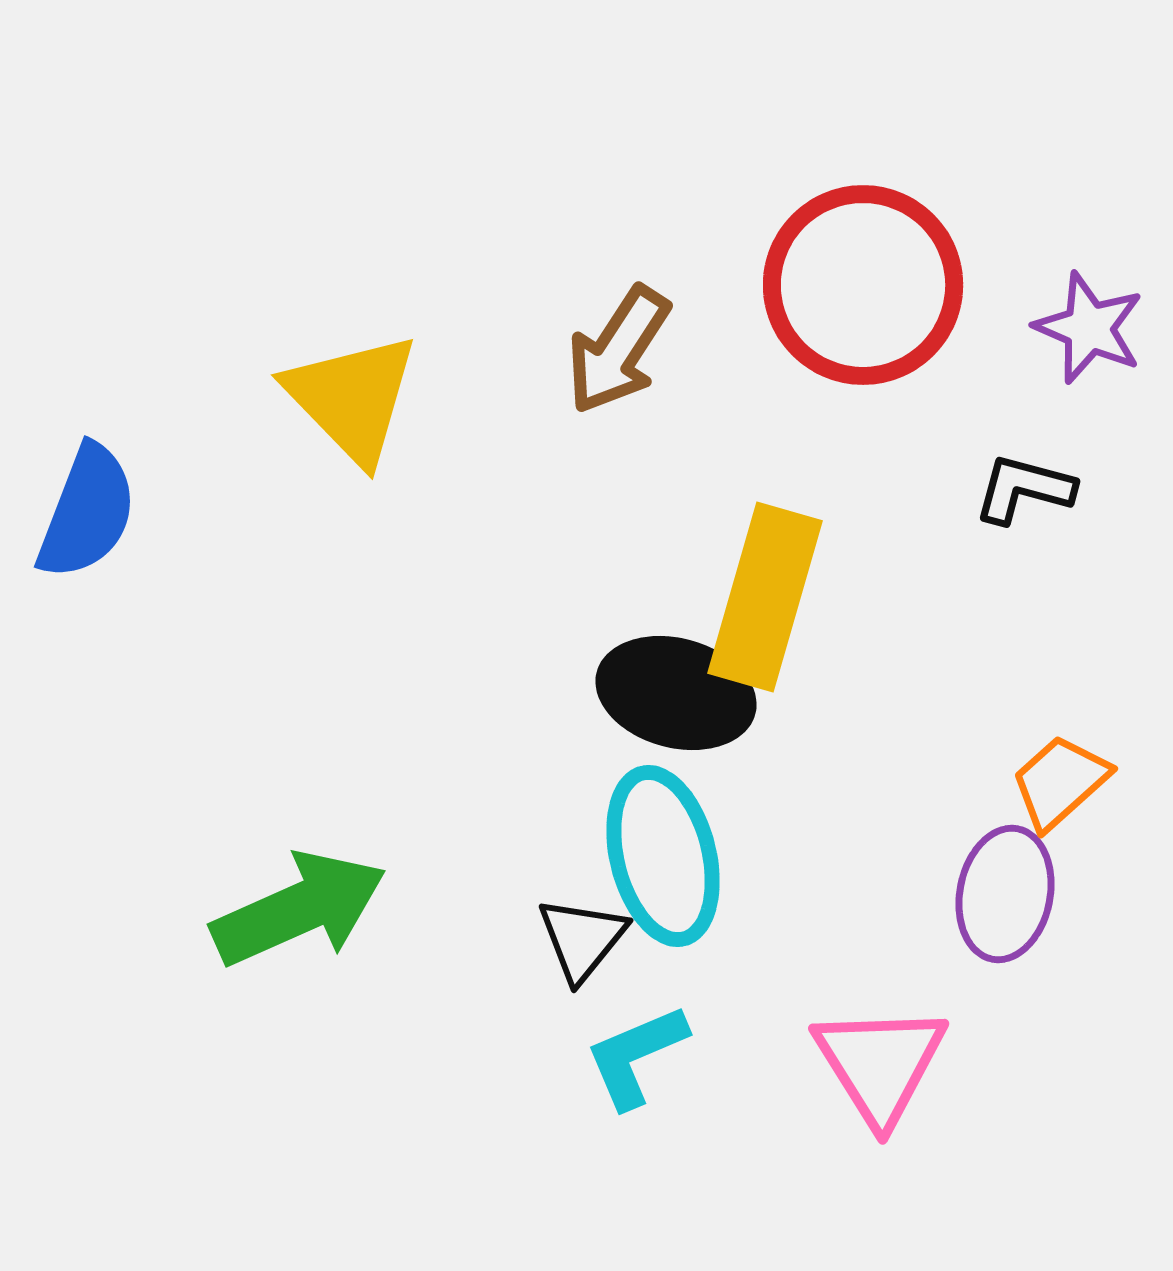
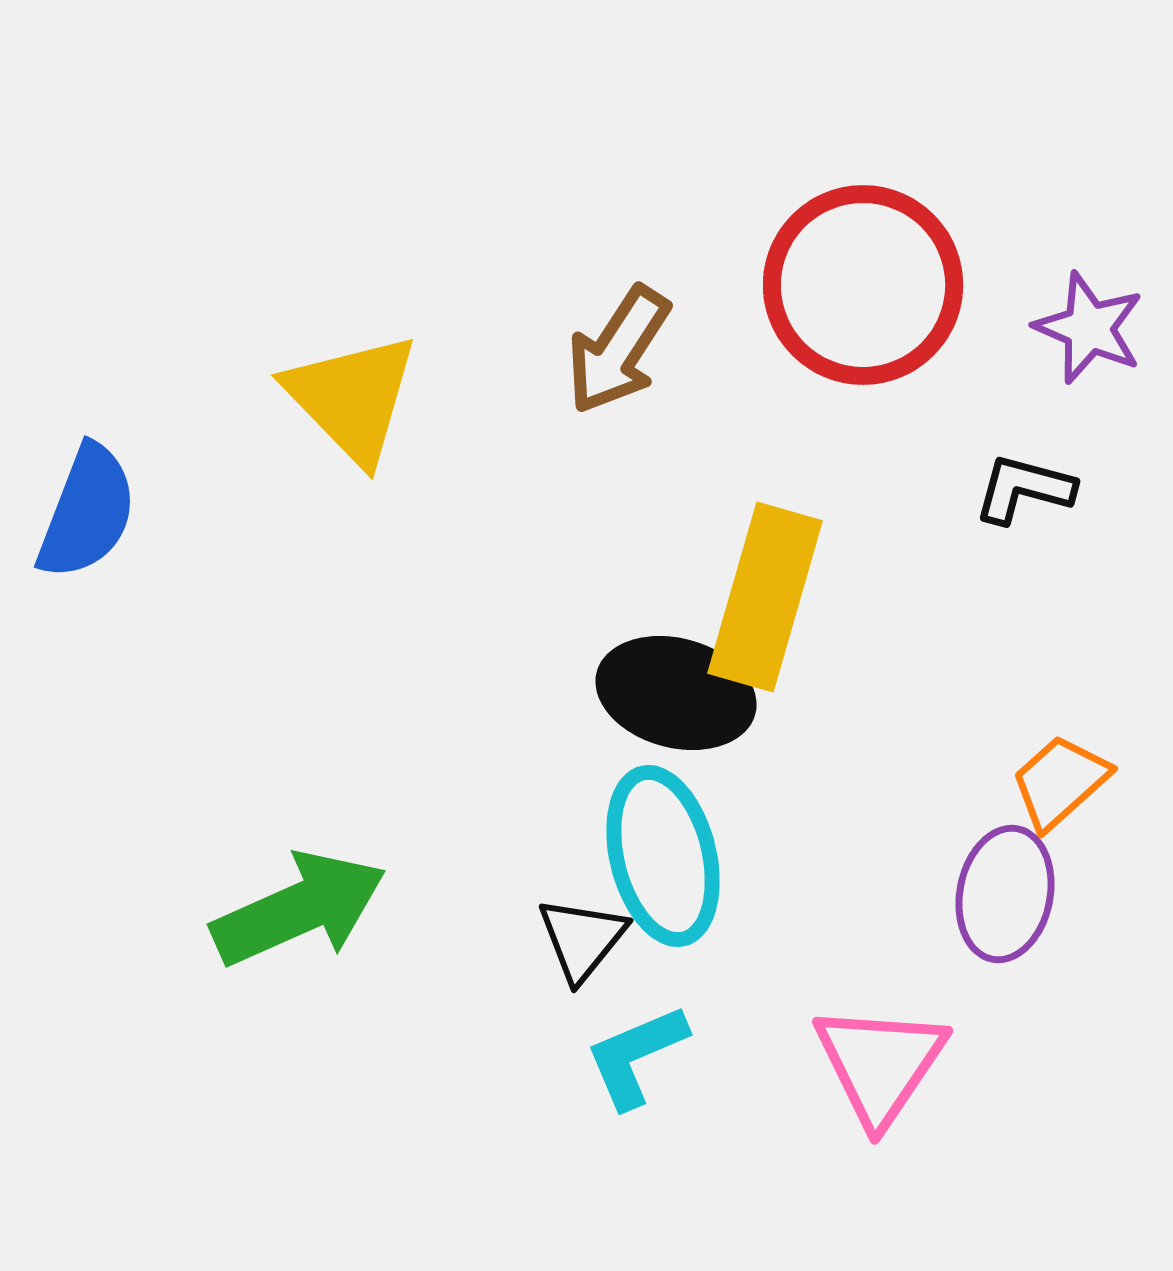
pink triangle: rotated 6 degrees clockwise
